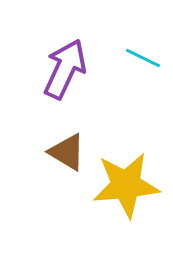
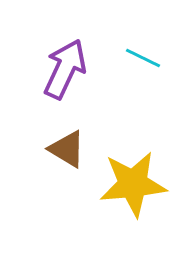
brown triangle: moved 3 px up
yellow star: moved 7 px right, 1 px up
